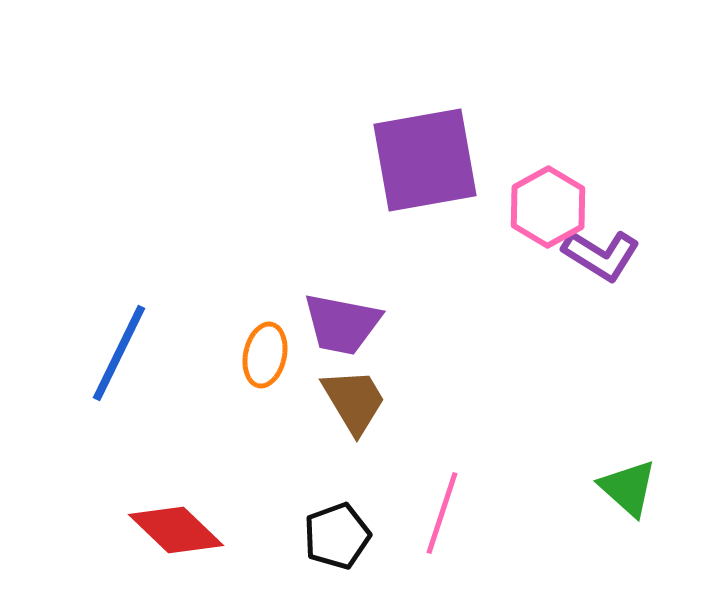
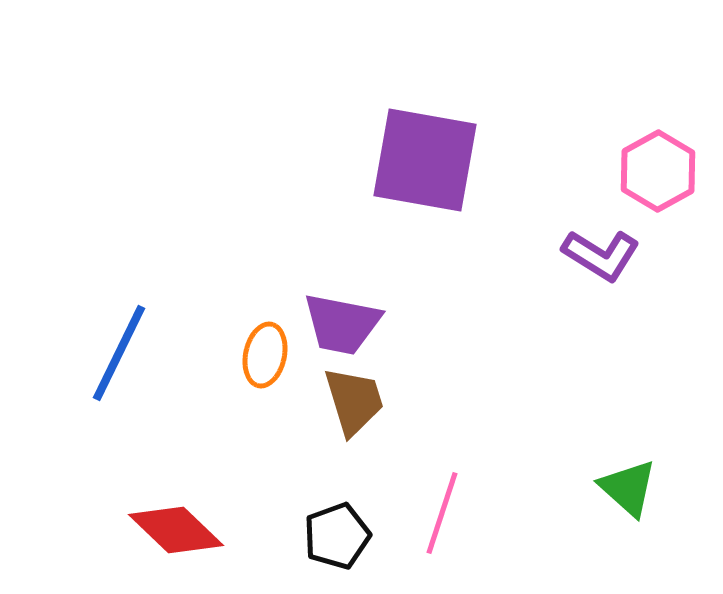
purple square: rotated 20 degrees clockwise
pink hexagon: moved 110 px right, 36 px up
brown trapezoid: rotated 14 degrees clockwise
